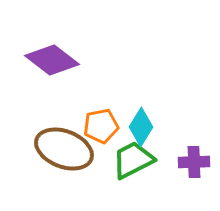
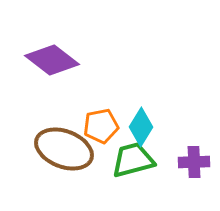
green trapezoid: rotated 12 degrees clockwise
